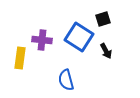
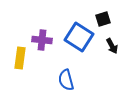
black arrow: moved 6 px right, 5 px up
